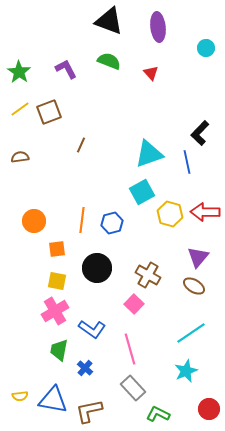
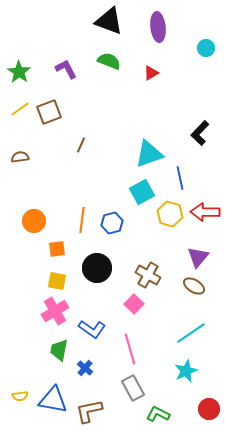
red triangle: rotated 42 degrees clockwise
blue line: moved 7 px left, 16 px down
gray rectangle: rotated 15 degrees clockwise
